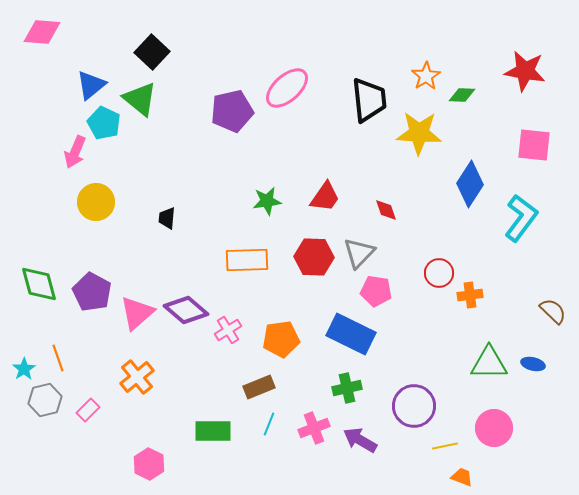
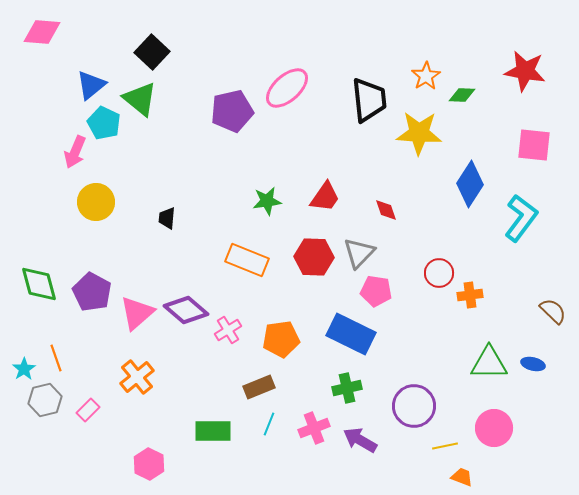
orange rectangle at (247, 260): rotated 24 degrees clockwise
orange line at (58, 358): moved 2 px left
